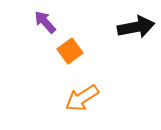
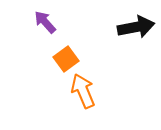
orange square: moved 4 px left, 8 px down
orange arrow: moved 1 px right, 7 px up; rotated 100 degrees clockwise
